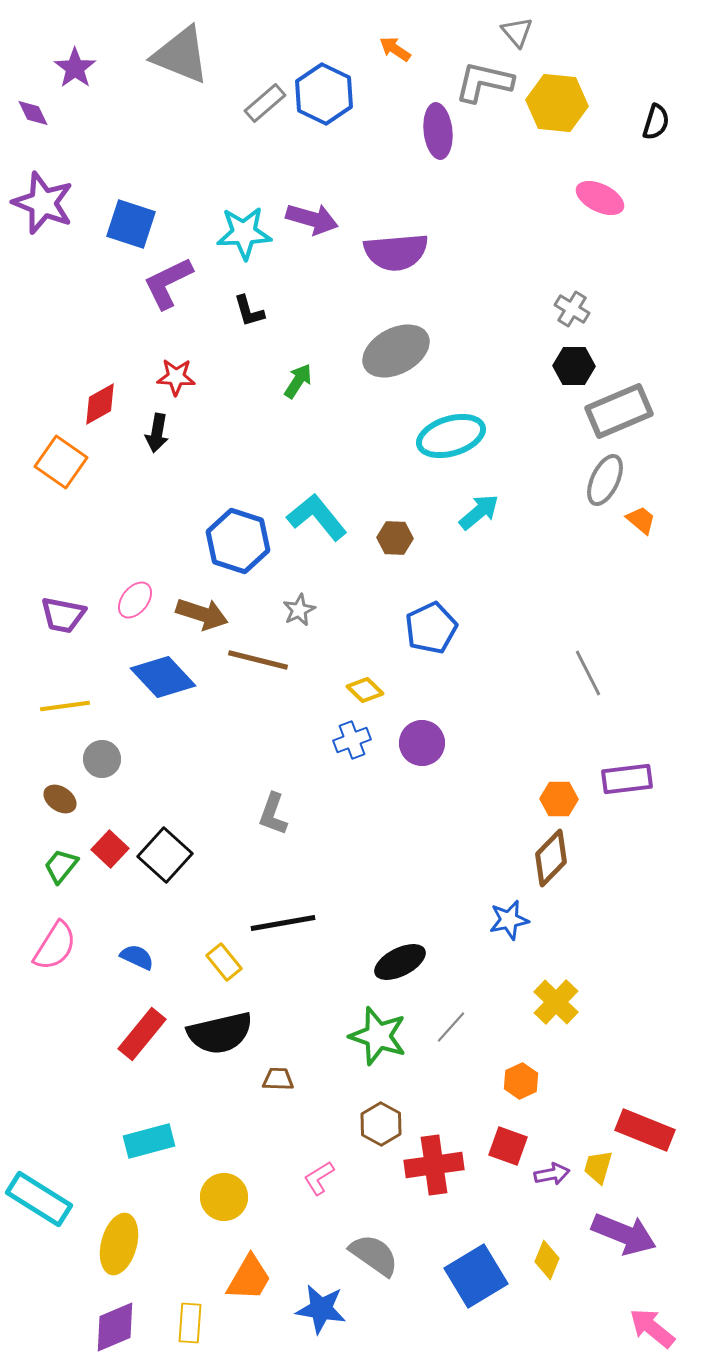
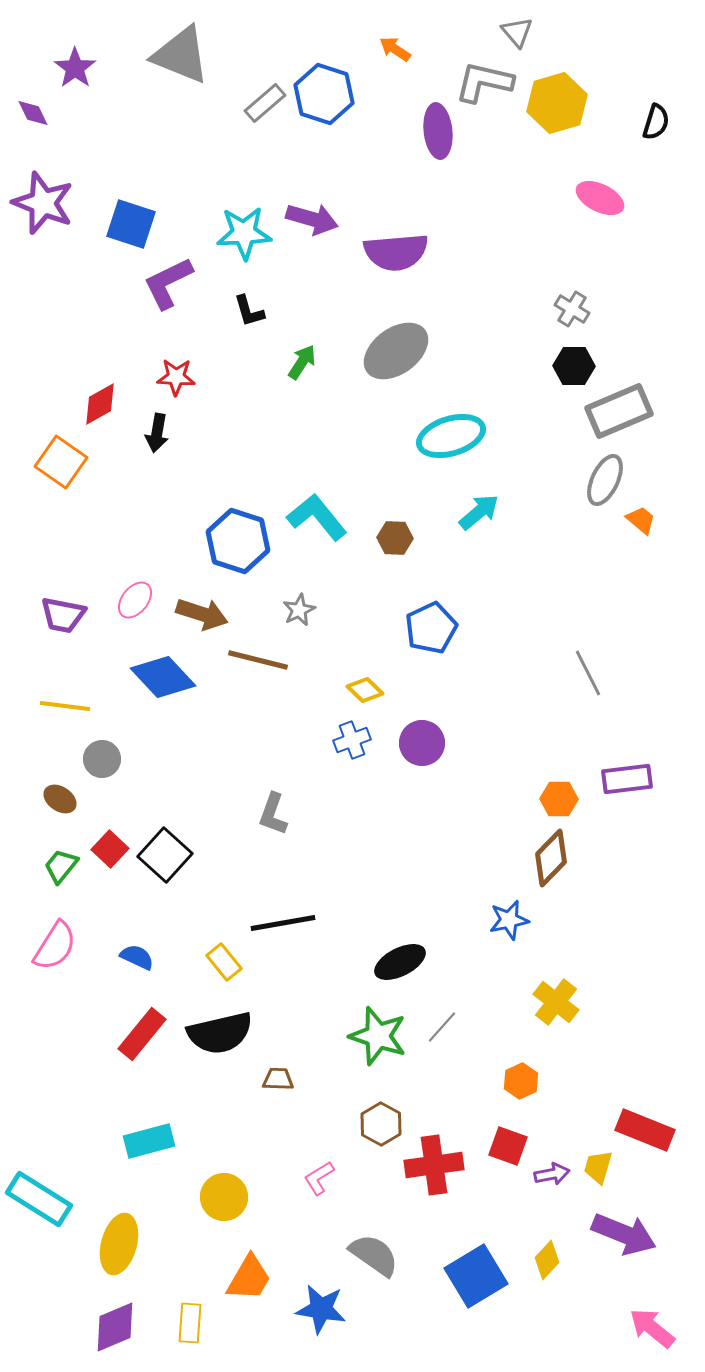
blue hexagon at (324, 94): rotated 8 degrees counterclockwise
yellow hexagon at (557, 103): rotated 22 degrees counterclockwise
gray ellipse at (396, 351): rotated 8 degrees counterclockwise
green arrow at (298, 381): moved 4 px right, 19 px up
yellow line at (65, 706): rotated 15 degrees clockwise
yellow cross at (556, 1002): rotated 6 degrees counterclockwise
gray line at (451, 1027): moved 9 px left
yellow diamond at (547, 1260): rotated 21 degrees clockwise
